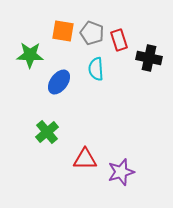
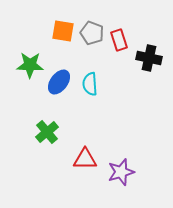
green star: moved 10 px down
cyan semicircle: moved 6 px left, 15 px down
